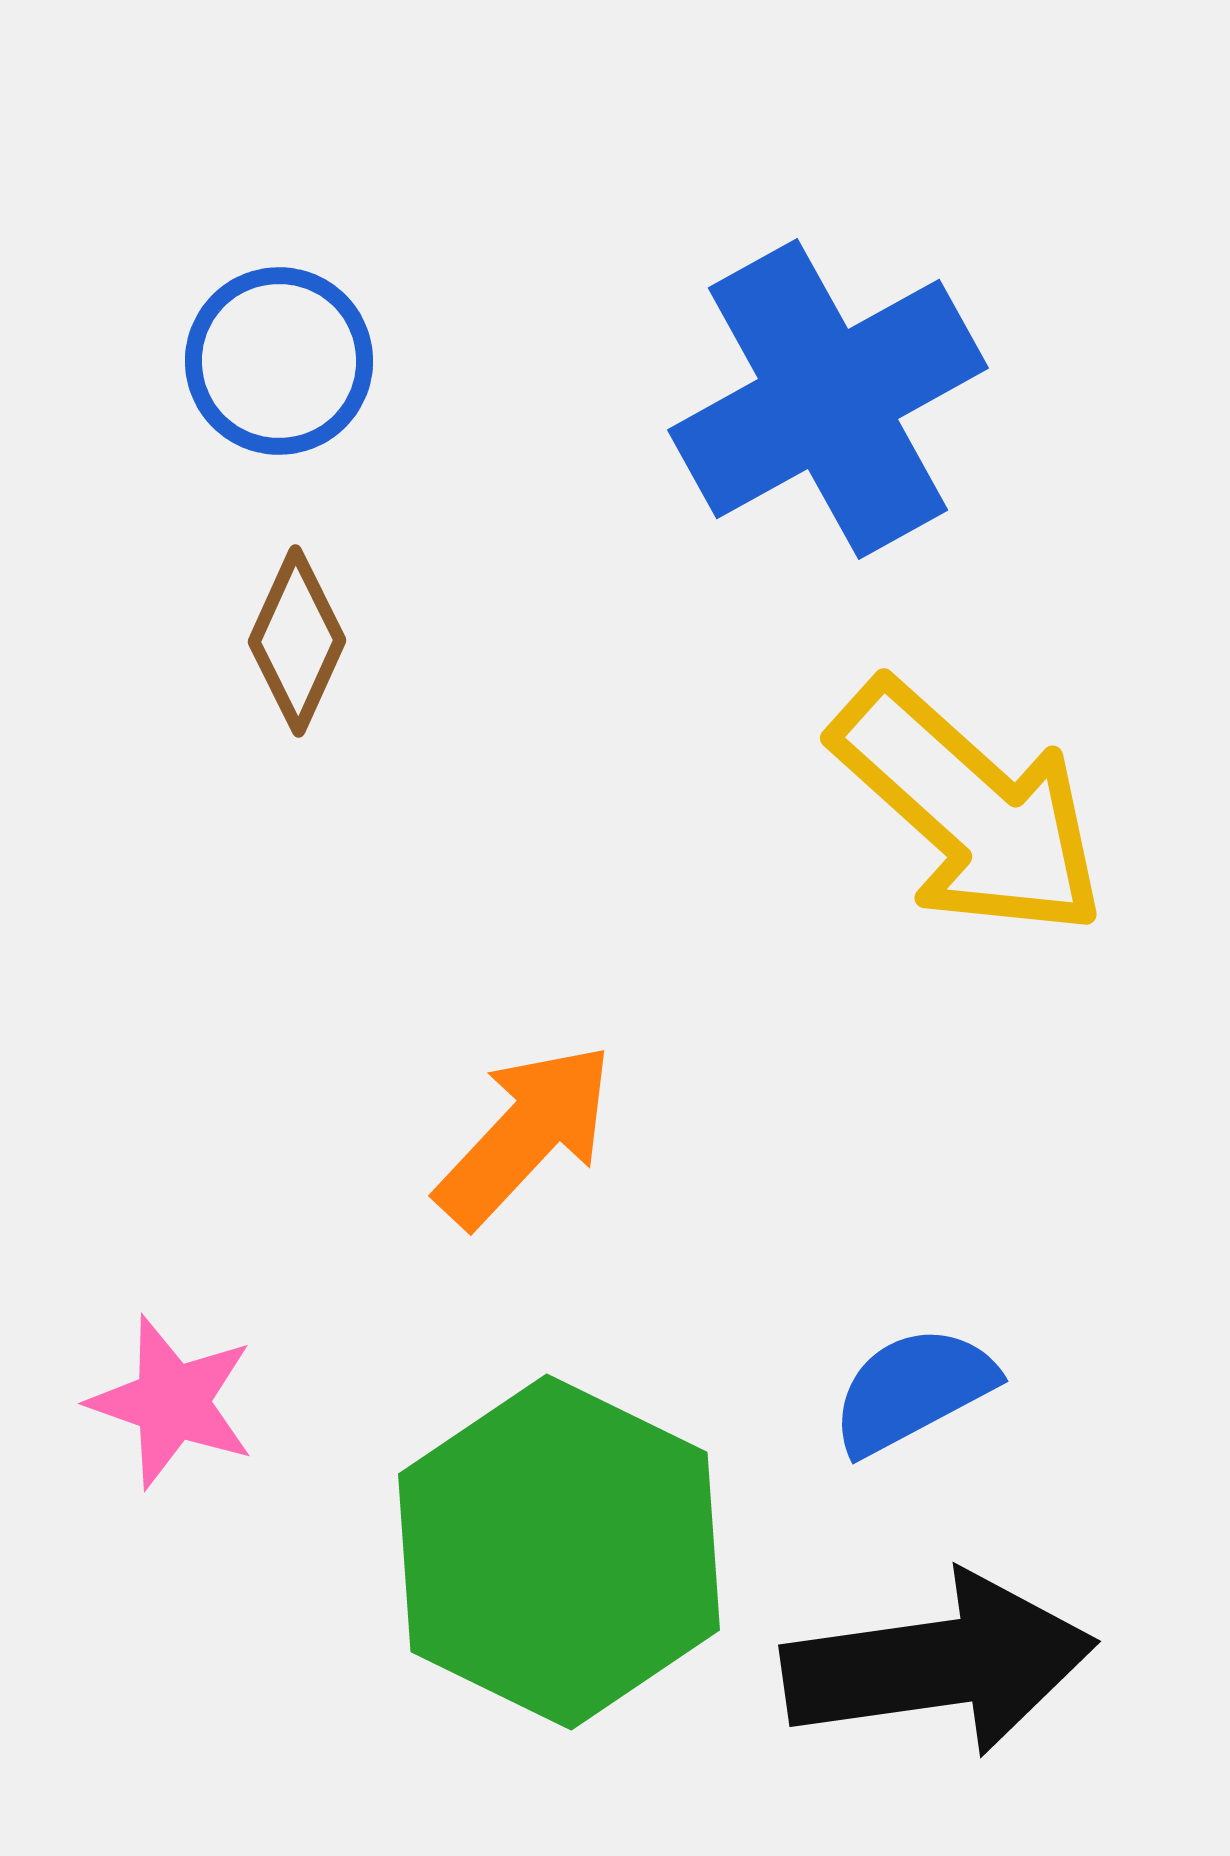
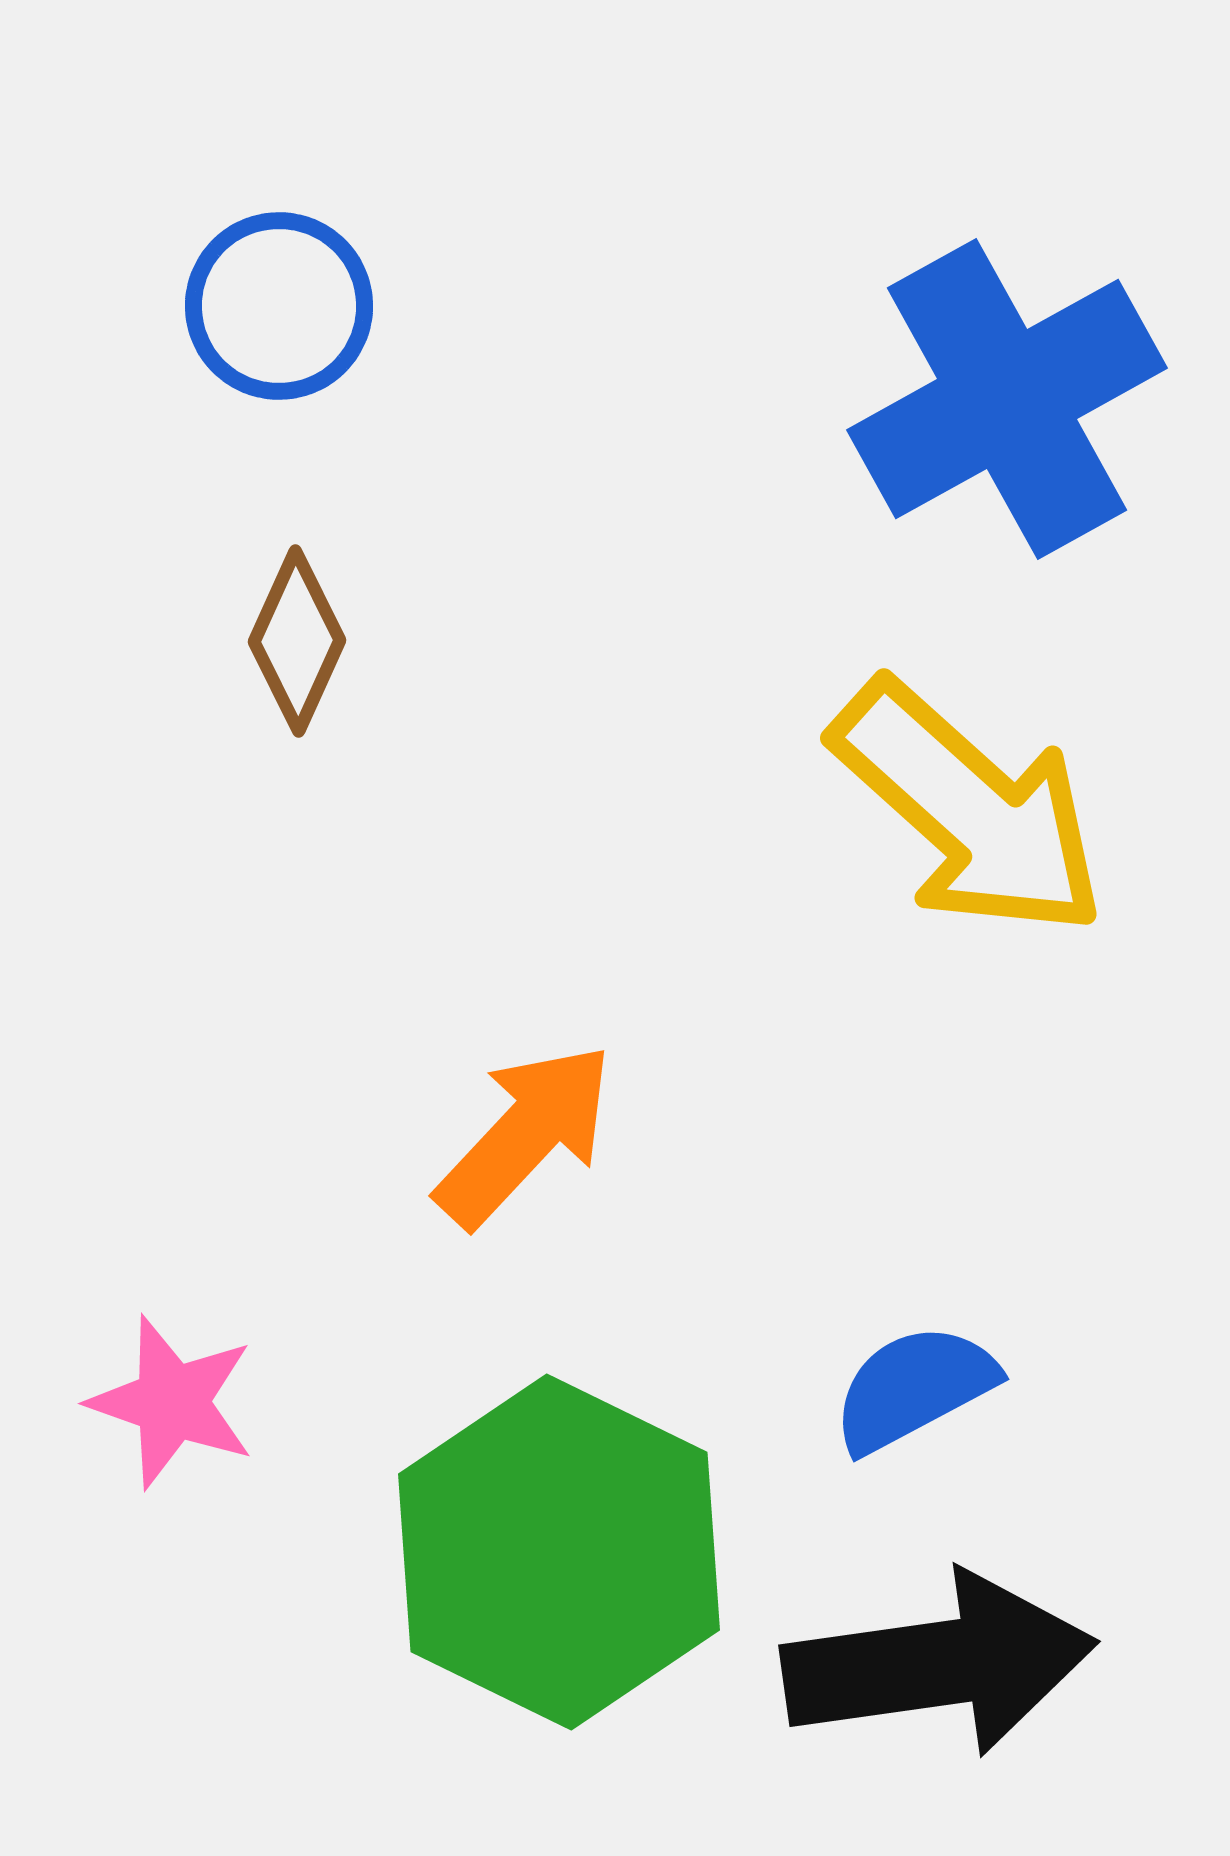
blue circle: moved 55 px up
blue cross: moved 179 px right
blue semicircle: moved 1 px right, 2 px up
